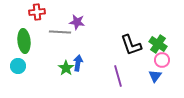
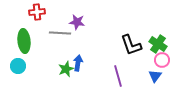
gray line: moved 1 px down
green star: moved 1 px down; rotated 14 degrees clockwise
